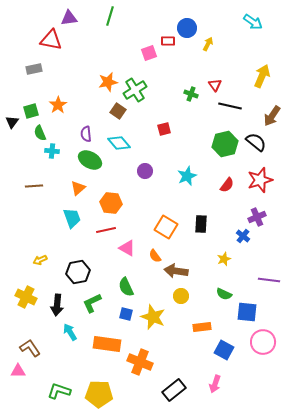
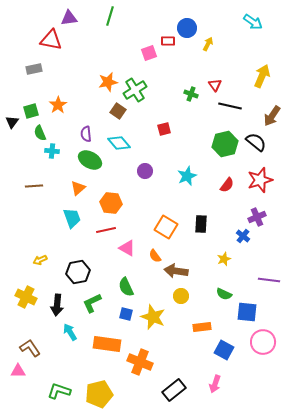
yellow pentagon at (99, 394): rotated 16 degrees counterclockwise
